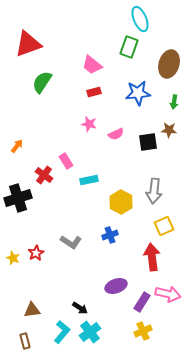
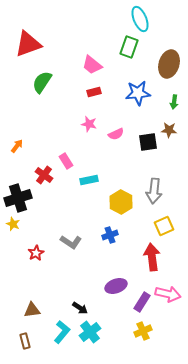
yellow star: moved 34 px up
